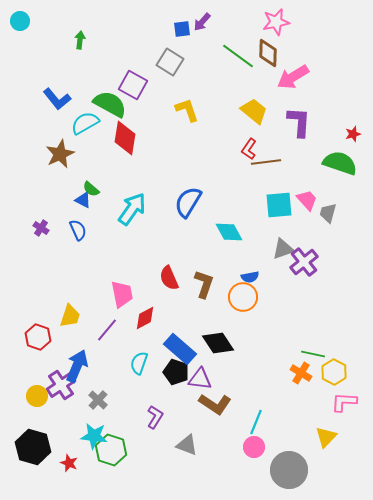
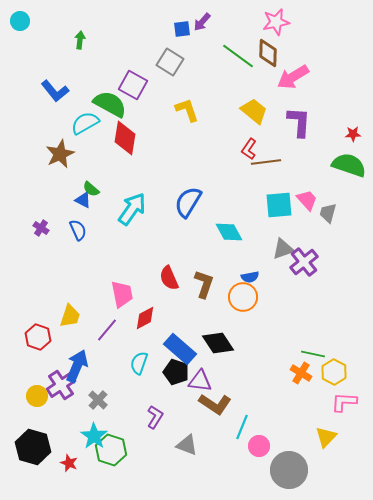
blue L-shape at (57, 99): moved 2 px left, 8 px up
red star at (353, 134): rotated 14 degrees clockwise
green semicircle at (340, 163): moved 9 px right, 2 px down
purple triangle at (200, 379): moved 2 px down
cyan line at (256, 422): moved 14 px left, 5 px down
cyan star at (94, 436): rotated 28 degrees clockwise
pink circle at (254, 447): moved 5 px right, 1 px up
